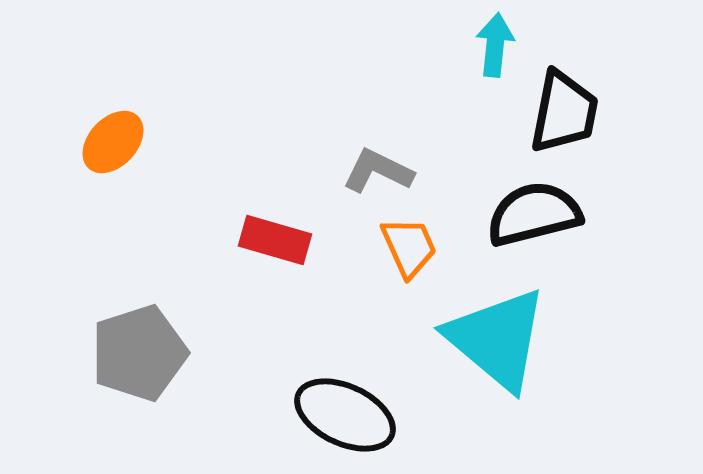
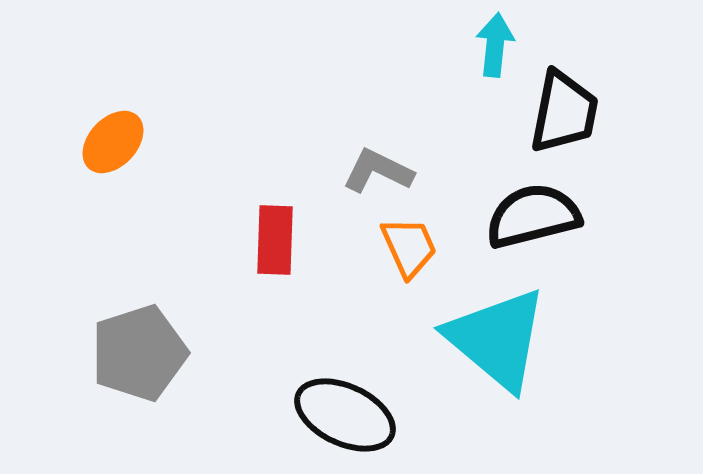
black semicircle: moved 1 px left, 2 px down
red rectangle: rotated 76 degrees clockwise
